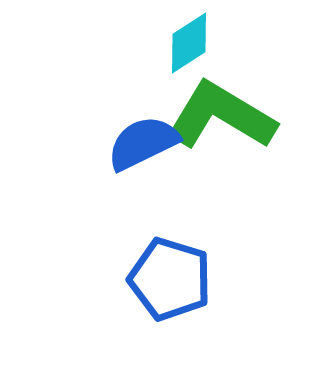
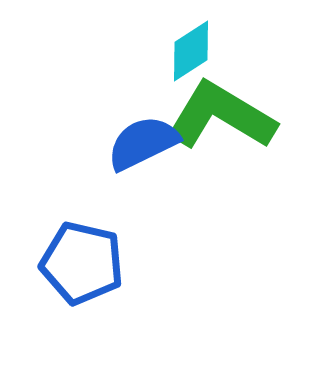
cyan diamond: moved 2 px right, 8 px down
blue pentagon: moved 88 px left, 16 px up; rotated 4 degrees counterclockwise
